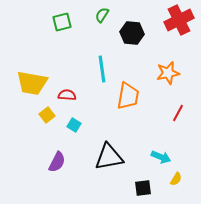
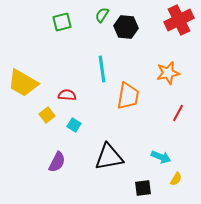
black hexagon: moved 6 px left, 6 px up
yellow trapezoid: moved 9 px left; rotated 20 degrees clockwise
